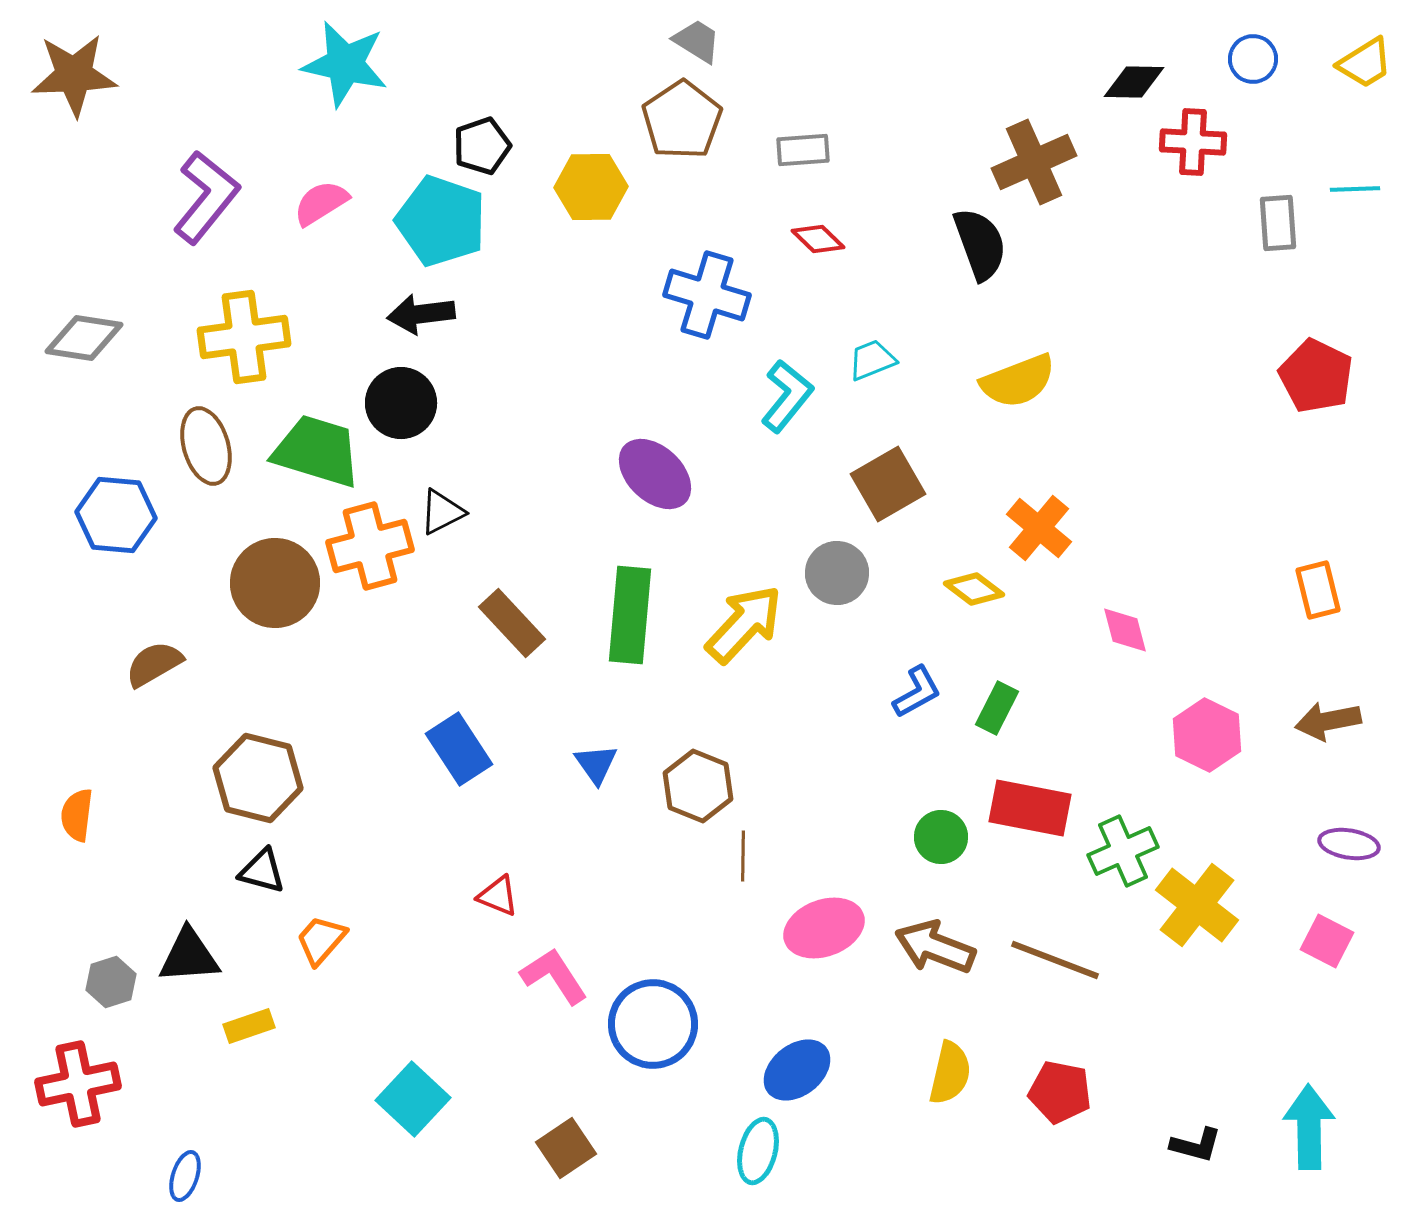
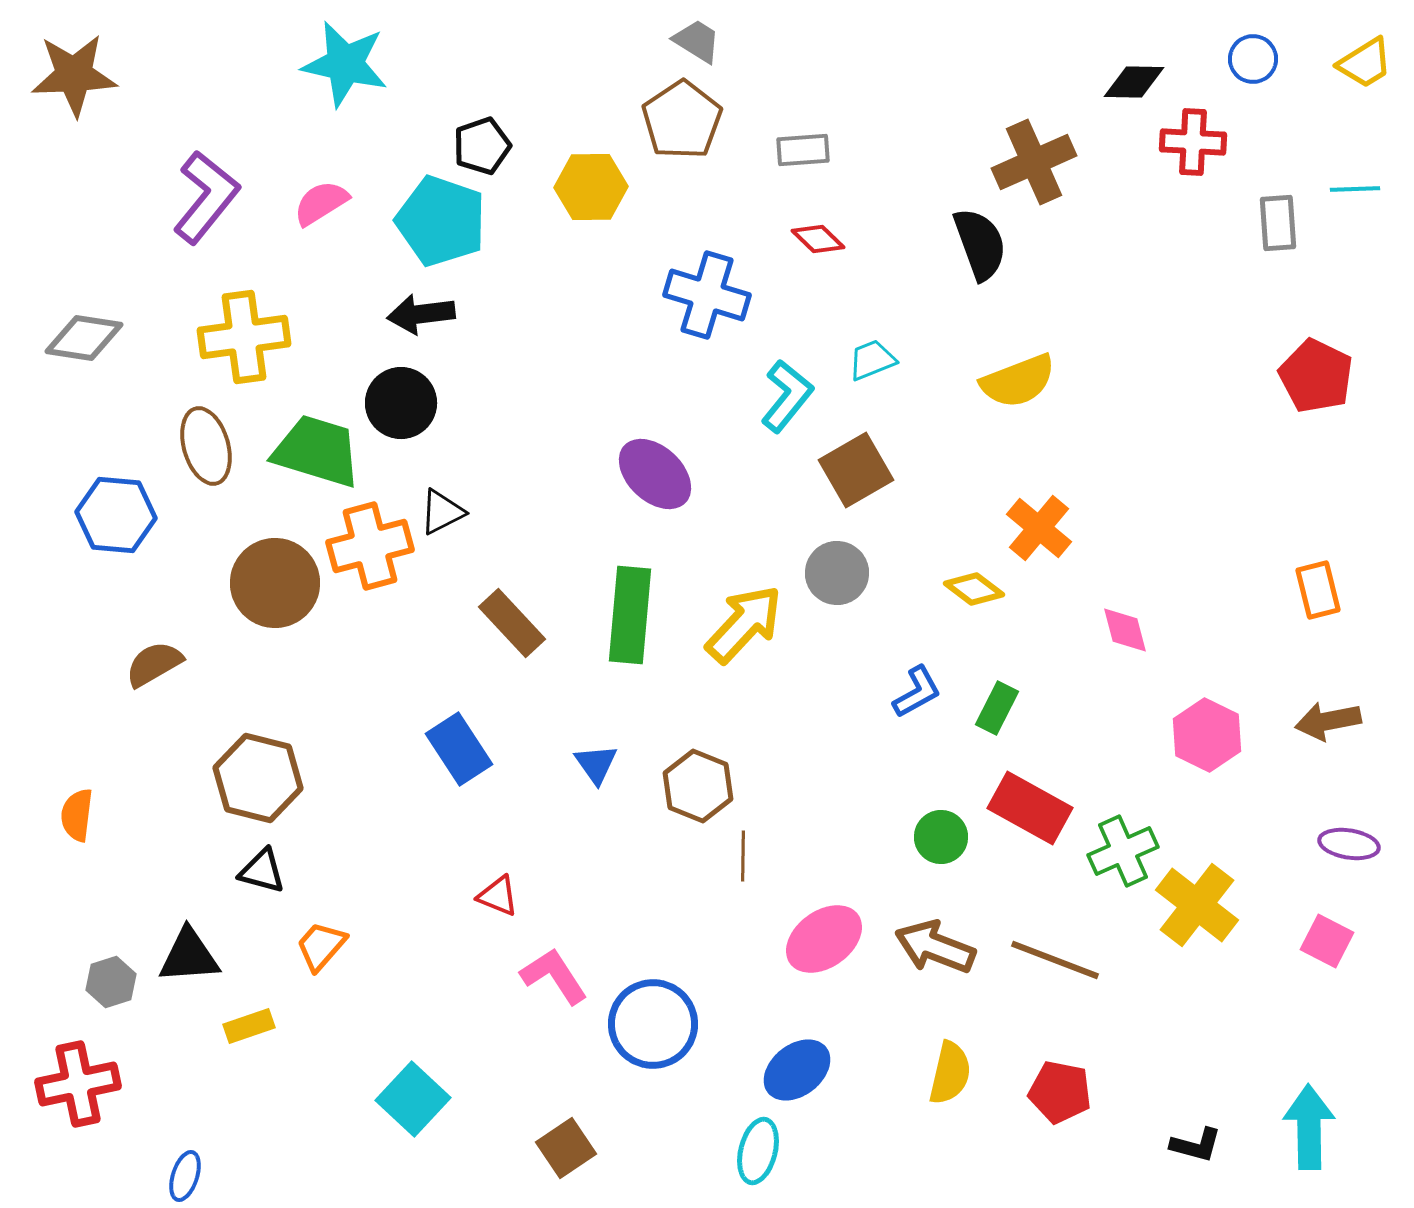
brown square at (888, 484): moved 32 px left, 14 px up
red rectangle at (1030, 808): rotated 18 degrees clockwise
pink ellipse at (824, 928): moved 11 px down; rotated 16 degrees counterclockwise
orange trapezoid at (321, 940): moved 6 px down
